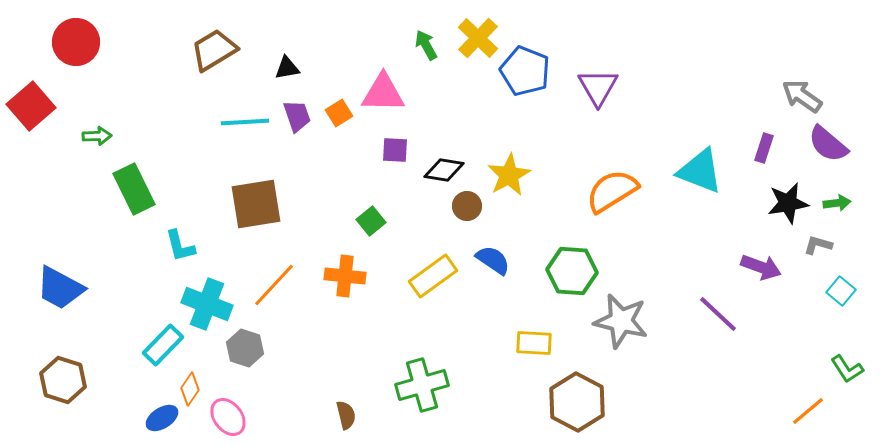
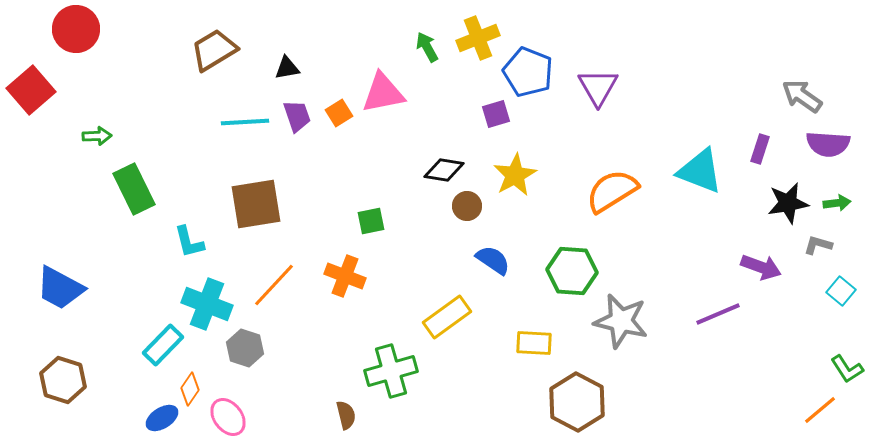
yellow cross at (478, 38): rotated 24 degrees clockwise
red circle at (76, 42): moved 13 px up
green arrow at (426, 45): moved 1 px right, 2 px down
blue pentagon at (525, 71): moved 3 px right, 1 px down
pink triangle at (383, 93): rotated 12 degrees counterclockwise
red square at (31, 106): moved 16 px up
purple semicircle at (828, 144): rotated 36 degrees counterclockwise
purple rectangle at (764, 148): moved 4 px left, 1 px down
purple square at (395, 150): moved 101 px right, 36 px up; rotated 20 degrees counterclockwise
yellow star at (509, 175): moved 6 px right
green square at (371, 221): rotated 28 degrees clockwise
cyan L-shape at (180, 246): moved 9 px right, 4 px up
orange cross at (345, 276): rotated 15 degrees clockwise
yellow rectangle at (433, 276): moved 14 px right, 41 px down
purple line at (718, 314): rotated 66 degrees counterclockwise
green cross at (422, 385): moved 31 px left, 14 px up
orange line at (808, 411): moved 12 px right, 1 px up
